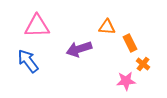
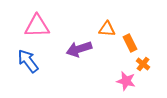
orange triangle: moved 2 px down
pink star: rotated 18 degrees clockwise
